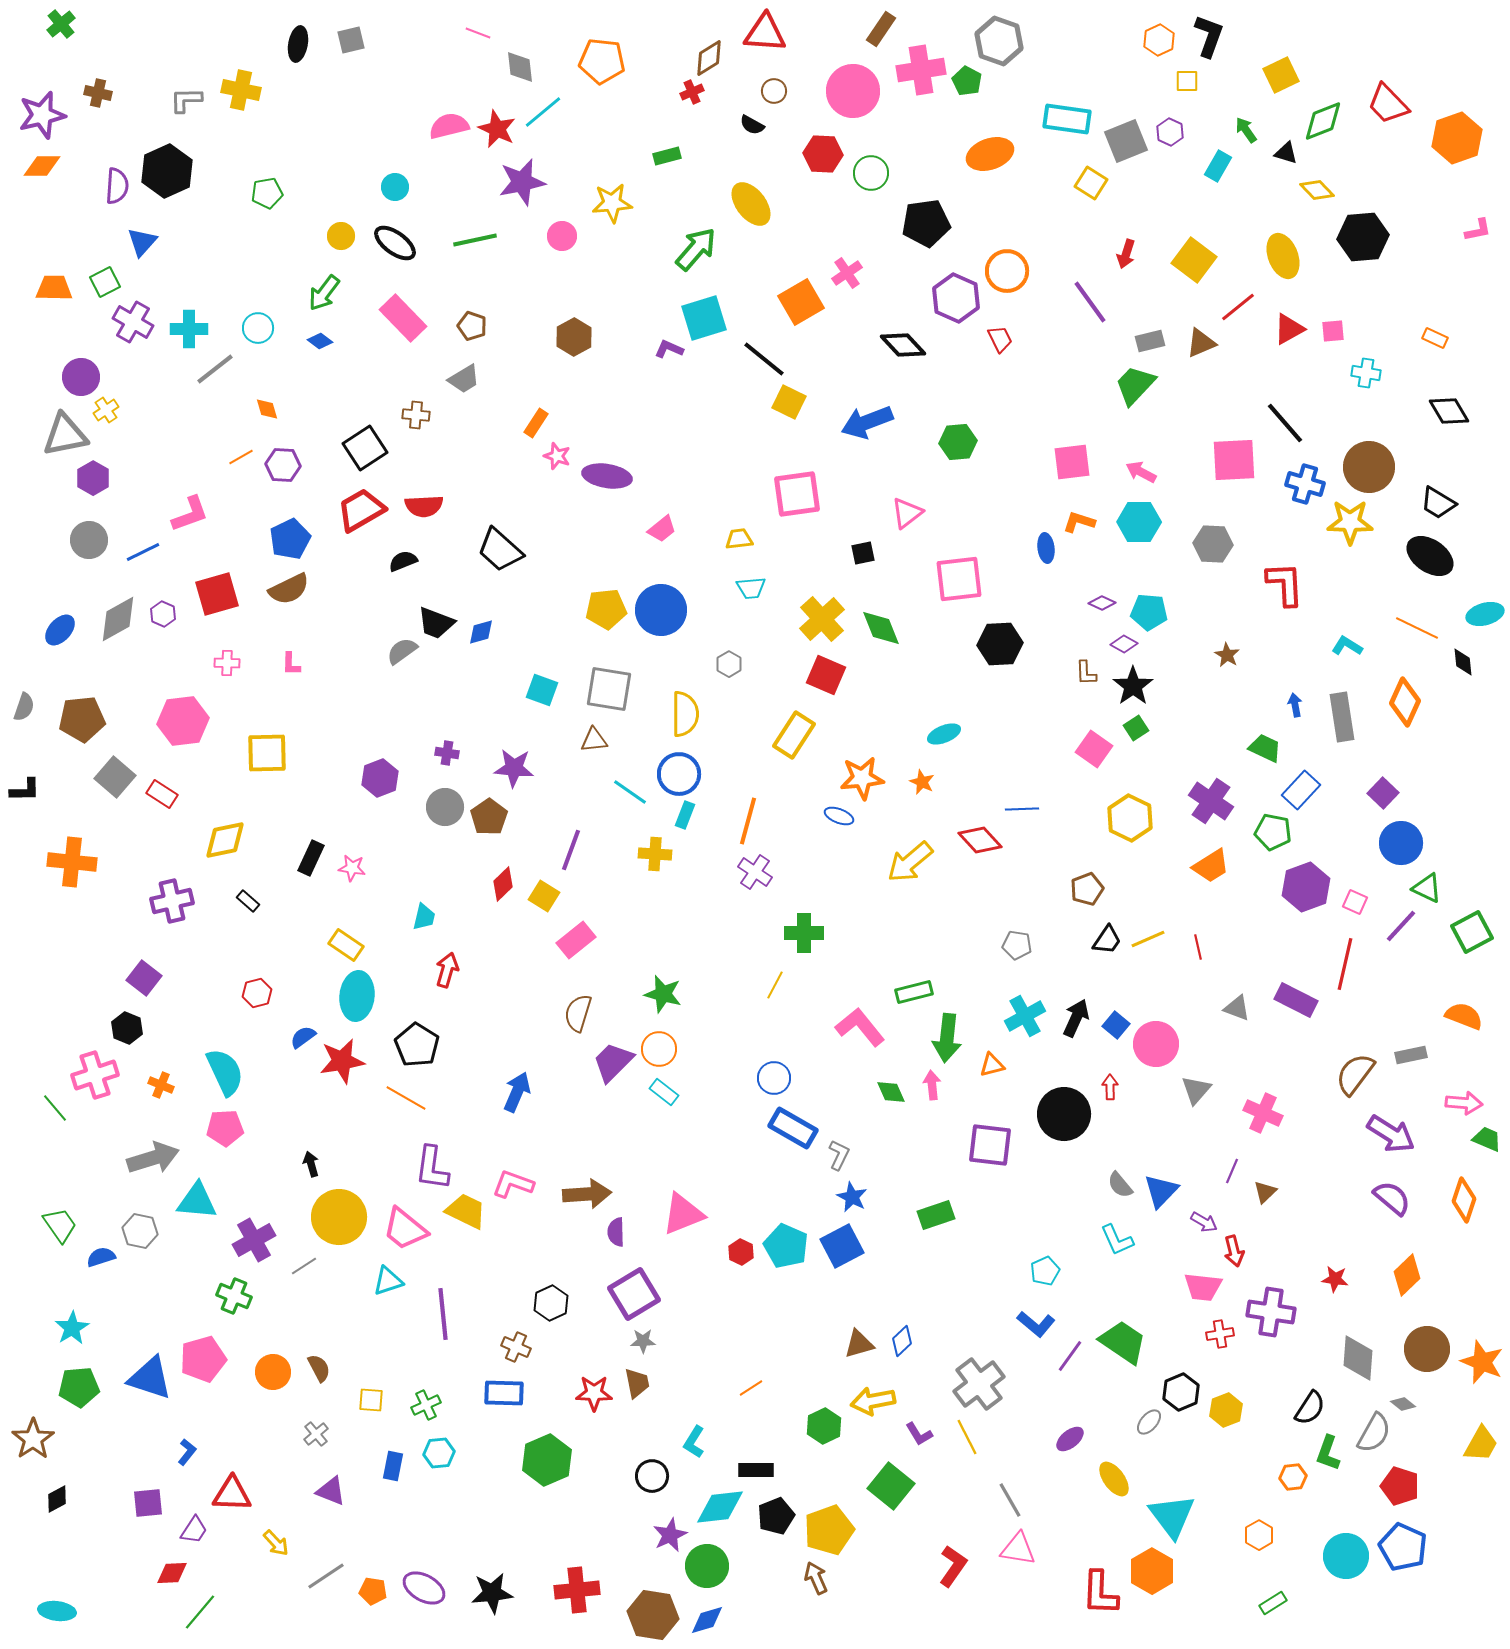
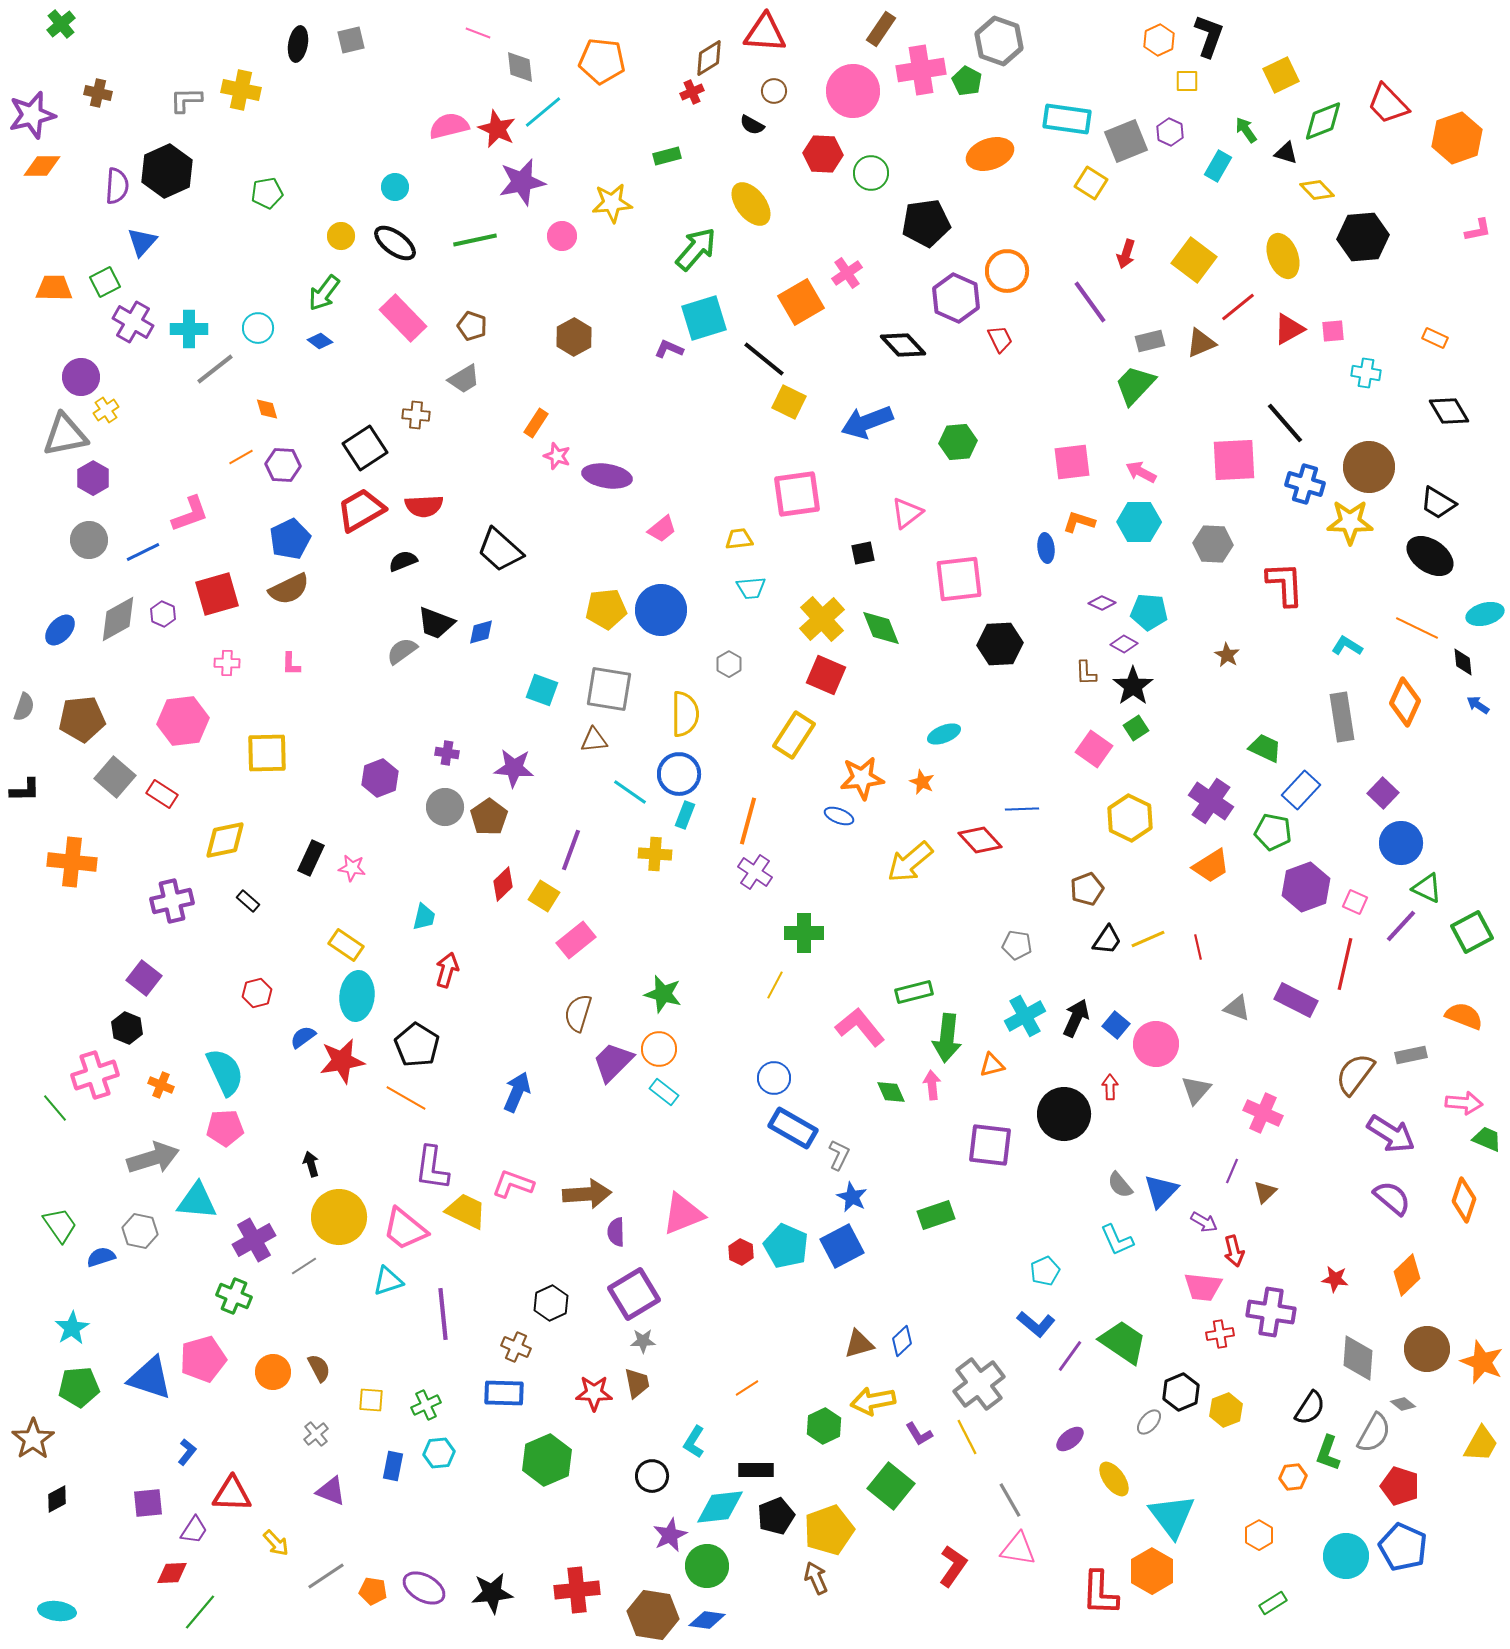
purple star at (42, 115): moved 10 px left
blue arrow at (1295, 705): moved 183 px right; rotated 45 degrees counterclockwise
orange line at (751, 1388): moved 4 px left
blue diamond at (707, 1620): rotated 24 degrees clockwise
